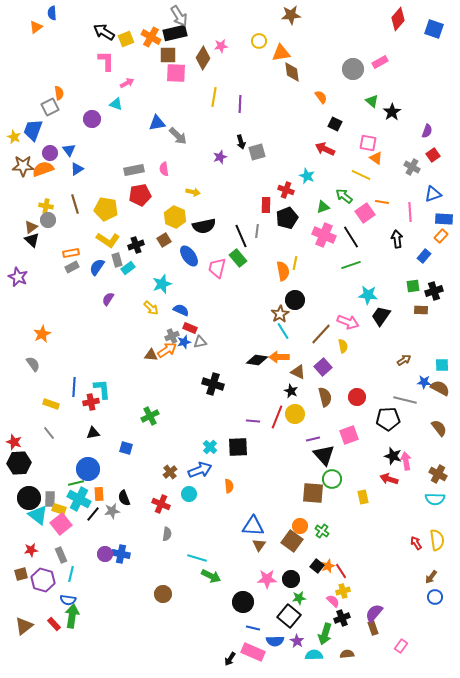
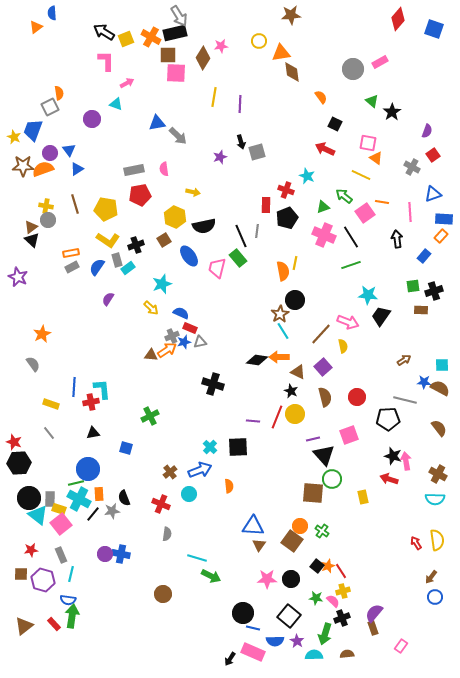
blue semicircle at (181, 310): moved 3 px down
brown square at (21, 574): rotated 16 degrees clockwise
green star at (299, 598): moved 17 px right; rotated 16 degrees clockwise
black circle at (243, 602): moved 11 px down
